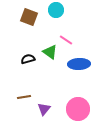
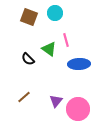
cyan circle: moved 1 px left, 3 px down
pink line: rotated 40 degrees clockwise
green triangle: moved 1 px left, 3 px up
black semicircle: rotated 120 degrees counterclockwise
brown line: rotated 32 degrees counterclockwise
purple triangle: moved 12 px right, 8 px up
